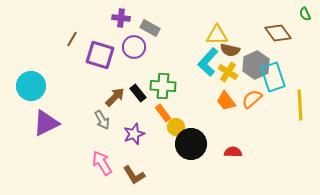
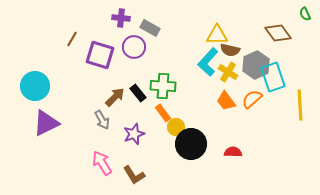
cyan circle: moved 4 px right
